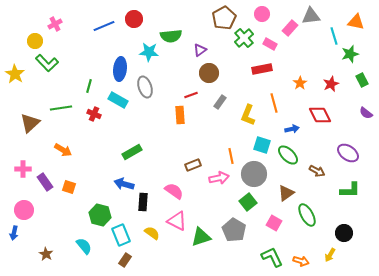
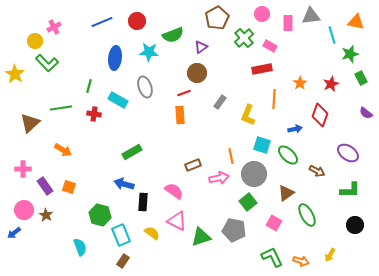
brown pentagon at (224, 18): moved 7 px left
red circle at (134, 19): moved 3 px right, 2 px down
pink cross at (55, 24): moved 1 px left, 3 px down
blue line at (104, 26): moved 2 px left, 4 px up
pink rectangle at (290, 28): moved 2 px left, 5 px up; rotated 42 degrees counterclockwise
green semicircle at (171, 36): moved 2 px right, 1 px up; rotated 15 degrees counterclockwise
cyan line at (334, 36): moved 2 px left, 1 px up
pink rectangle at (270, 44): moved 2 px down
purple triangle at (200, 50): moved 1 px right, 3 px up
blue ellipse at (120, 69): moved 5 px left, 11 px up
brown circle at (209, 73): moved 12 px left
green rectangle at (362, 80): moved 1 px left, 2 px up
red line at (191, 95): moved 7 px left, 2 px up
orange line at (274, 103): moved 4 px up; rotated 18 degrees clockwise
red cross at (94, 114): rotated 16 degrees counterclockwise
red diamond at (320, 115): rotated 45 degrees clockwise
blue arrow at (292, 129): moved 3 px right
purple rectangle at (45, 182): moved 4 px down
gray pentagon at (234, 230): rotated 20 degrees counterclockwise
blue arrow at (14, 233): rotated 40 degrees clockwise
black circle at (344, 233): moved 11 px right, 8 px up
cyan semicircle at (84, 246): moved 4 px left, 1 px down; rotated 18 degrees clockwise
brown star at (46, 254): moved 39 px up
brown rectangle at (125, 260): moved 2 px left, 1 px down
